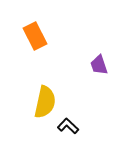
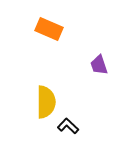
orange rectangle: moved 14 px right, 7 px up; rotated 40 degrees counterclockwise
yellow semicircle: moved 1 px right; rotated 12 degrees counterclockwise
